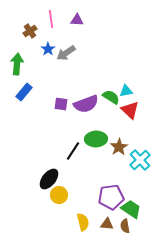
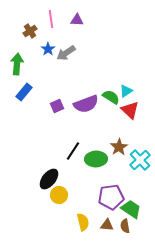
cyan triangle: rotated 24 degrees counterclockwise
purple square: moved 4 px left, 2 px down; rotated 32 degrees counterclockwise
green ellipse: moved 20 px down
brown triangle: moved 1 px down
